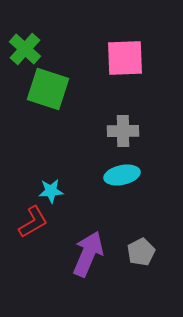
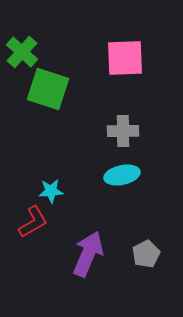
green cross: moved 3 px left, 3 px down
gray pentagon: moved 5 px right, 2 px down
